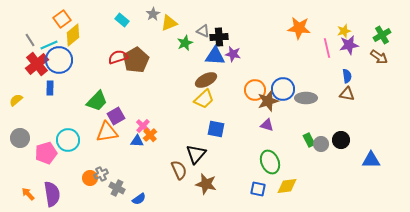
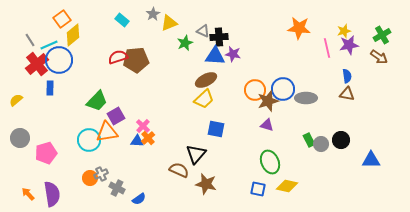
brown pentagon at (136, 60): rotated 25 degrees clockwise
orange cross at (150, 135): moved 2 px left, 3 px down
cyan circle at (68, 140): moved 21 px right
brown semicircle at (179, 170): rotated 42 degrees counterclockwise
yellow diamond at (287, 186): rotated 20 degrees clockwise
